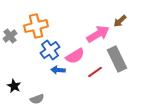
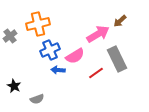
orange cross: moved 2 px right, 2 px up
blue cross: rotated 12 degrees clockwise
red line: moved 1 px right, 1 px down
